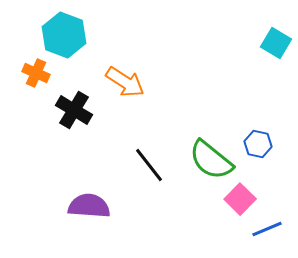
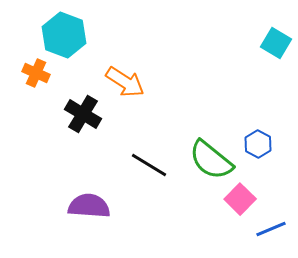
black cross: moved 9 px right, 4 px down
blue hexagon: rotated 16 degrees clockwise
black line: rotated 21 degrees counterclockwise
blue line: moved 4 px right
